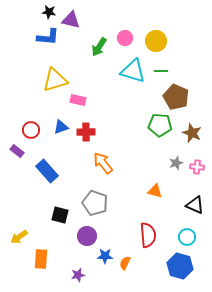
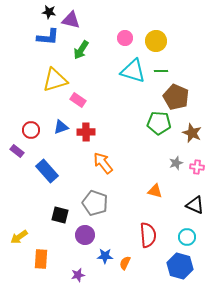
green arrow: moved 18 px left, 3 px down
pink rectangle: rotated 21 degrees clockwise
green pentagon: moved 1 px left, 2 px up
purple circle: moved 2 px left, 1 px up
